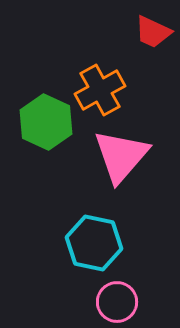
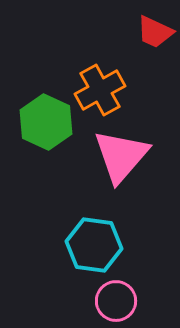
red trapezoid: moved 2 px right
cyan hexagon: moved 2 px down; rotated 4 degrees counterclockwise
pink circle: moved 1 px left, 1 px up
